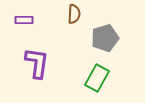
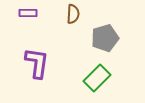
brown semicircle: moved 1 px left
purple rectangle: moved 4 px right, 7 px up
green rectangle: rotated 16 degrees clockwise
